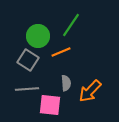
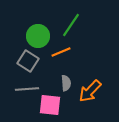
gray square: moved 1 px down
